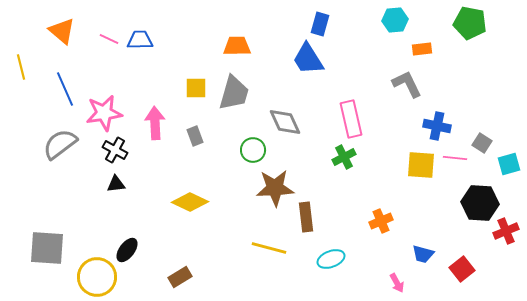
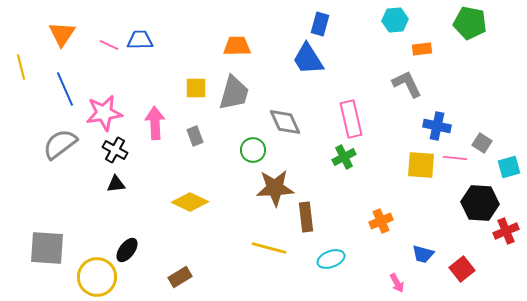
orange triangle at (62, 31): moved 3 px down; rotated 24 degrees clockwise
pink line at (109, 39): moved 6 px down
cyan square at (509, 164): moved 3 px down
